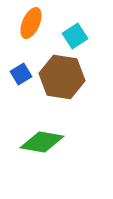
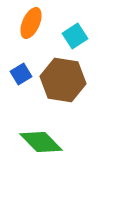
brown hexagon: moved 1 px right, 3 px down
green diamond: moved 1 px left; rotated 36 degrees clockwise
